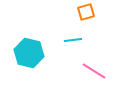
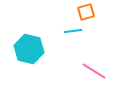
cyan line: moved 9 px up
cyan hexagon: moved 4 px up
